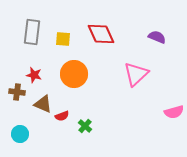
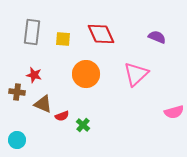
orange circle: moved 12 px right
green cross: moved 2 px left, 1 px up
cyan circle: moved 3 px left, 6 px down
